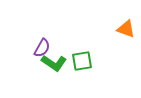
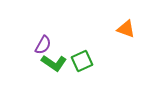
purple semicircle: moved 1 px right, 3 px up
green square: rotated 15 degrees counterclockwise
